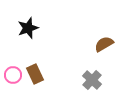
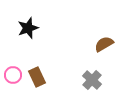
brown rectangle: moved 2 px right, 3 px down
